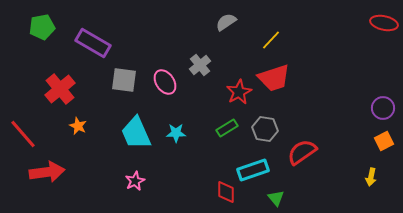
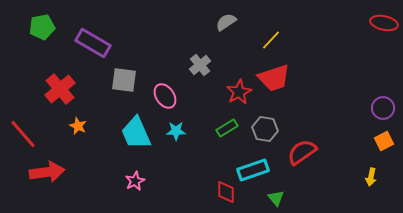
pink ellipse: moved 14 px down
cyan star: moved 2 px up
